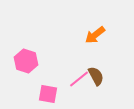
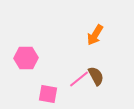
orange arrow: rotated 20 degrees counterclockwise
pink hexagon: moved 3 px up; rotated 20 degrees counterclockwise
